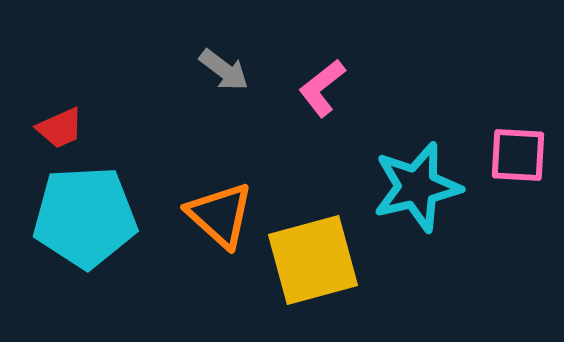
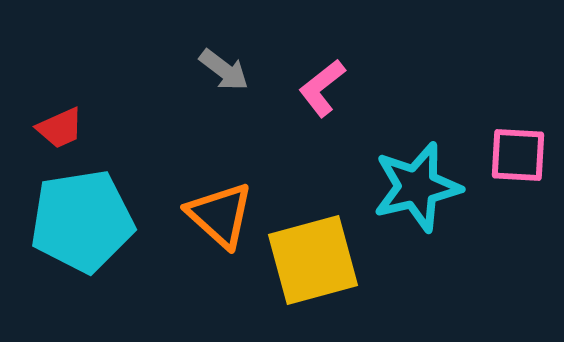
cyan pentagon: moved 3 px left, 4 px down; rotated 6 degrees counterclockwise
